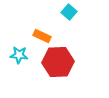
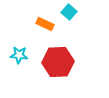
orange rectangle: moved 3 px right, 12 px up
